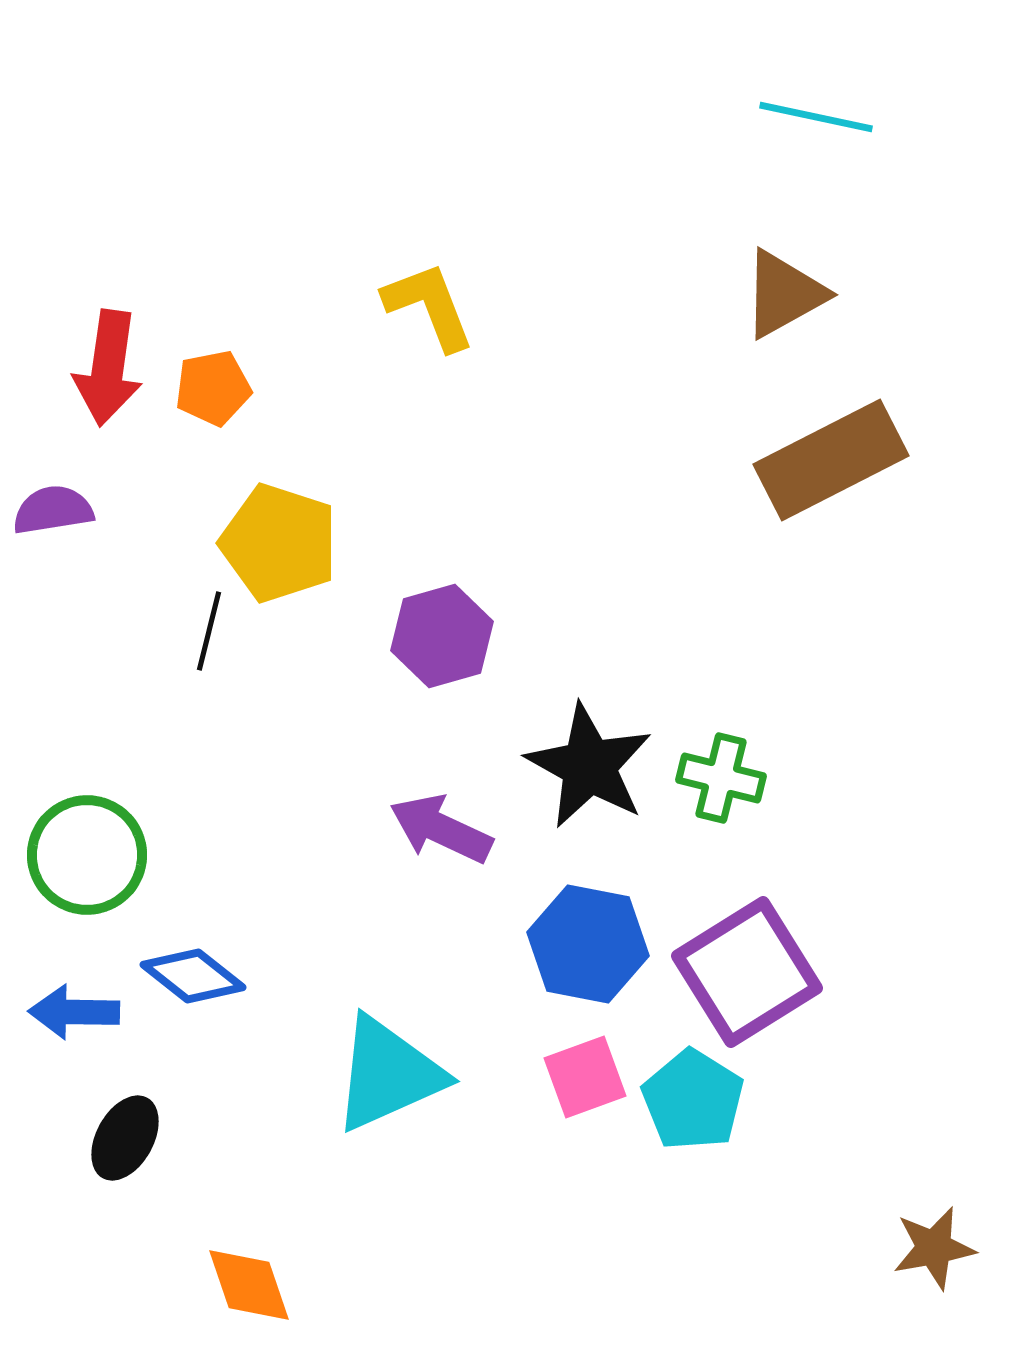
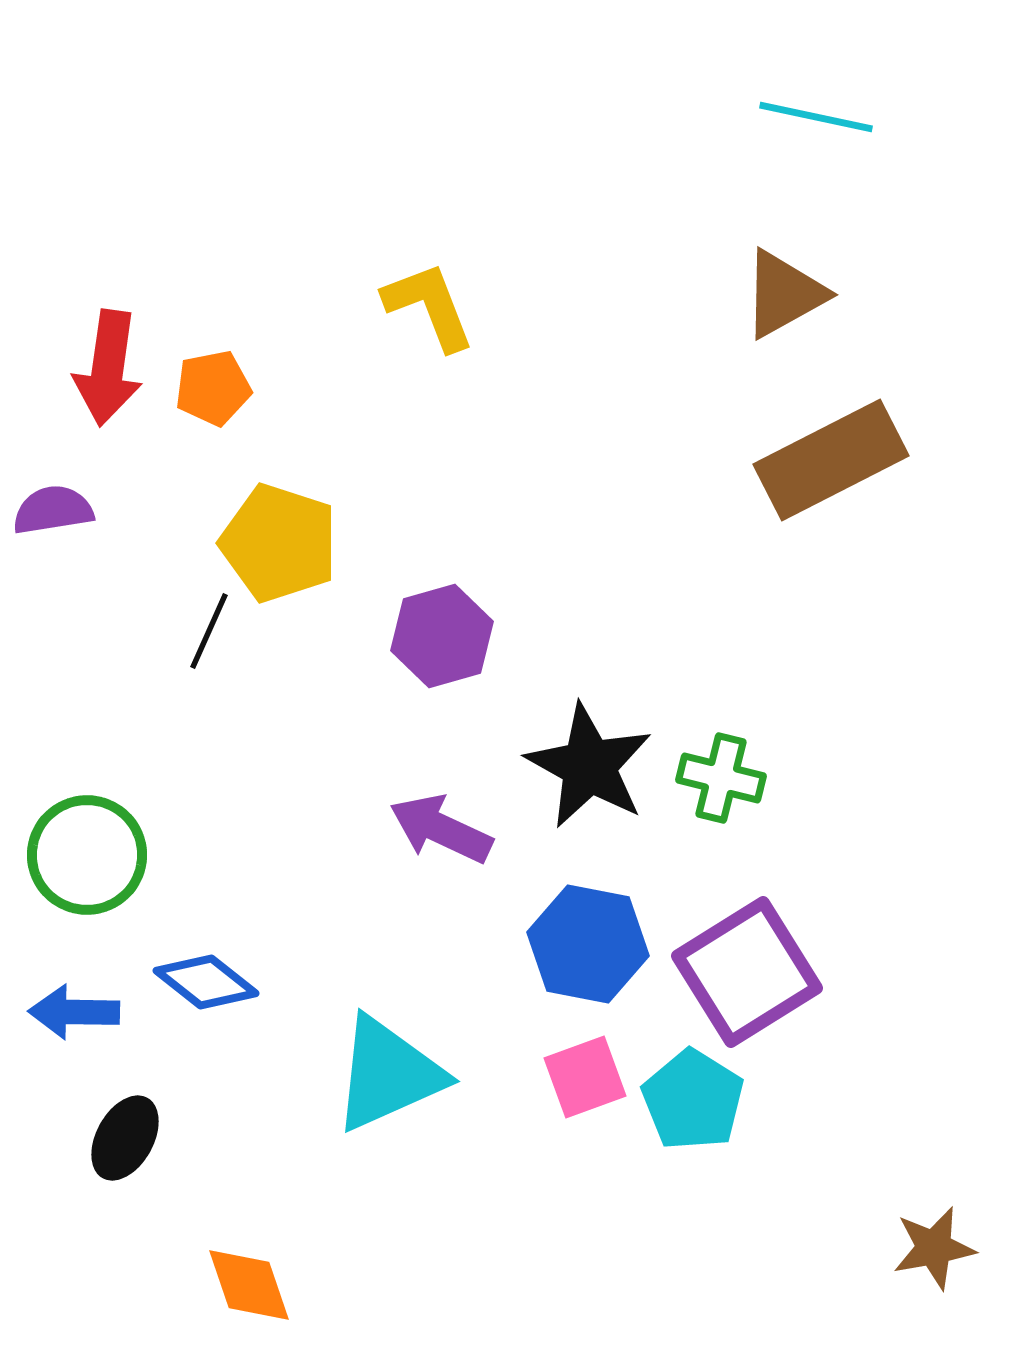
black line: rotated 10 degrees clockwise
blue diamond: moved 13 px right, 6 px down
